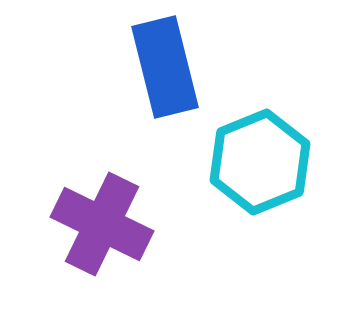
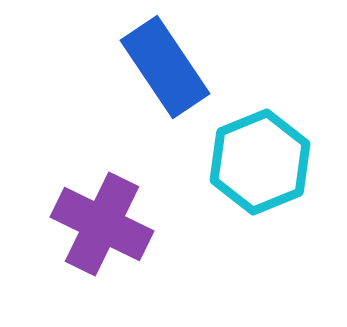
blue rectangle: rotated 20 degrees counterclockwise
